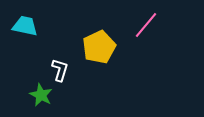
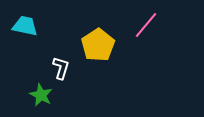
yellow pentagon: moved 1 px left, 2 px up; rotated 8 degrees counterclockwise
white L-shape: moved 1 px right, 2 px up
